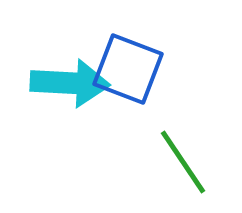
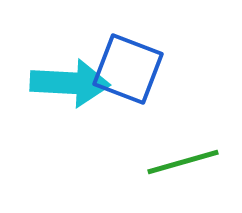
green line: rotated 72 degrees counterclockwise
